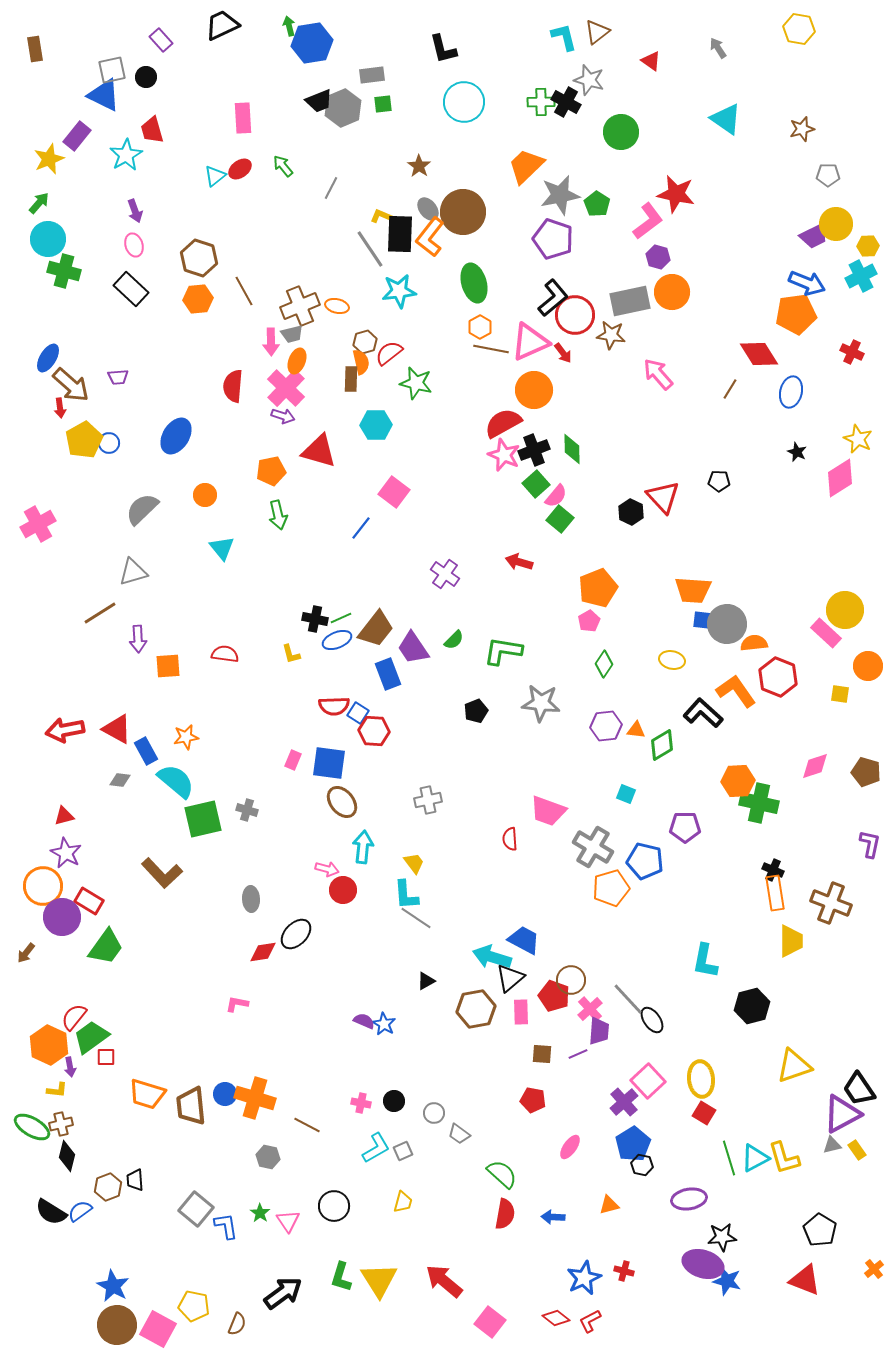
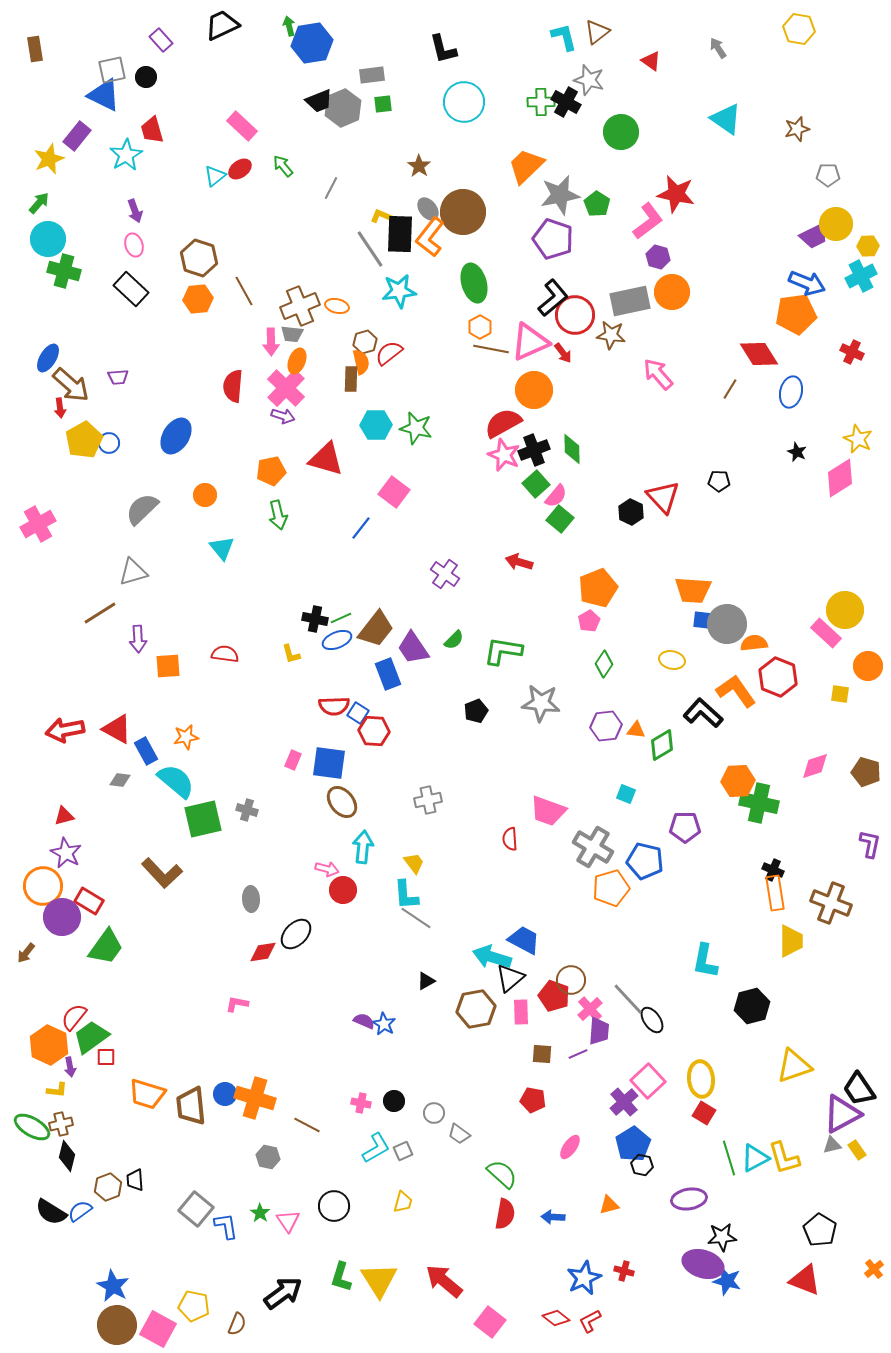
pink rectangle at (243, 118): moved 1 px left, 8 px down; rotated 44 degrees counterclockwise
brown star at (802, 129): moved 5 px left
gray trapezoid at (292, 334): rotated 20 degrees clockwise
green star at (416, 383): moved 45 px down
red triangle at (319, 451): moved 7 px right, 8 px down
